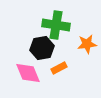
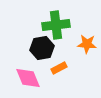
green cross: rotated 16 degrees counterclockwise
orange star: rotated 12 degrees clockwise
pink diamond: moved 5 px down
